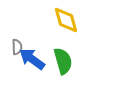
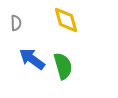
gray semicircle: moved 1 px left, 24 px up
green semicircle: moved 5 px down
